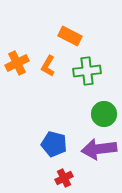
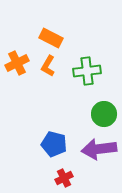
orange rectangle: moved 19 px left, 2 px down
